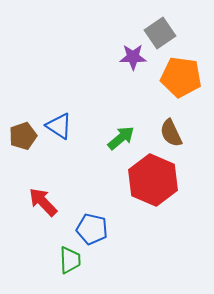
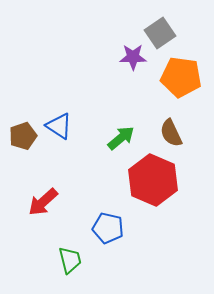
red arrow: rotated 88 degrees counterclockwise
blue pentagon: moved 16 px right, 1 px up
green trapezoid: rotated 12 degrees counterclockwise
